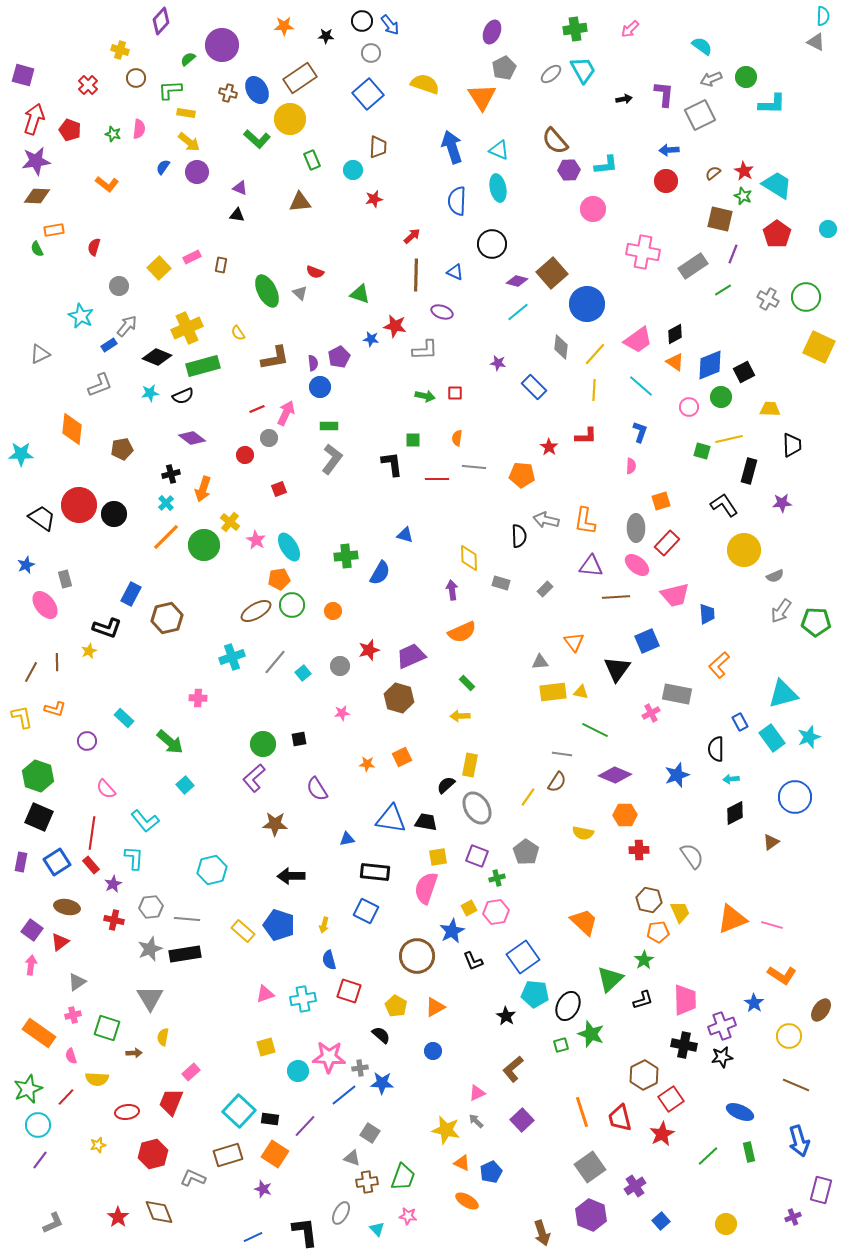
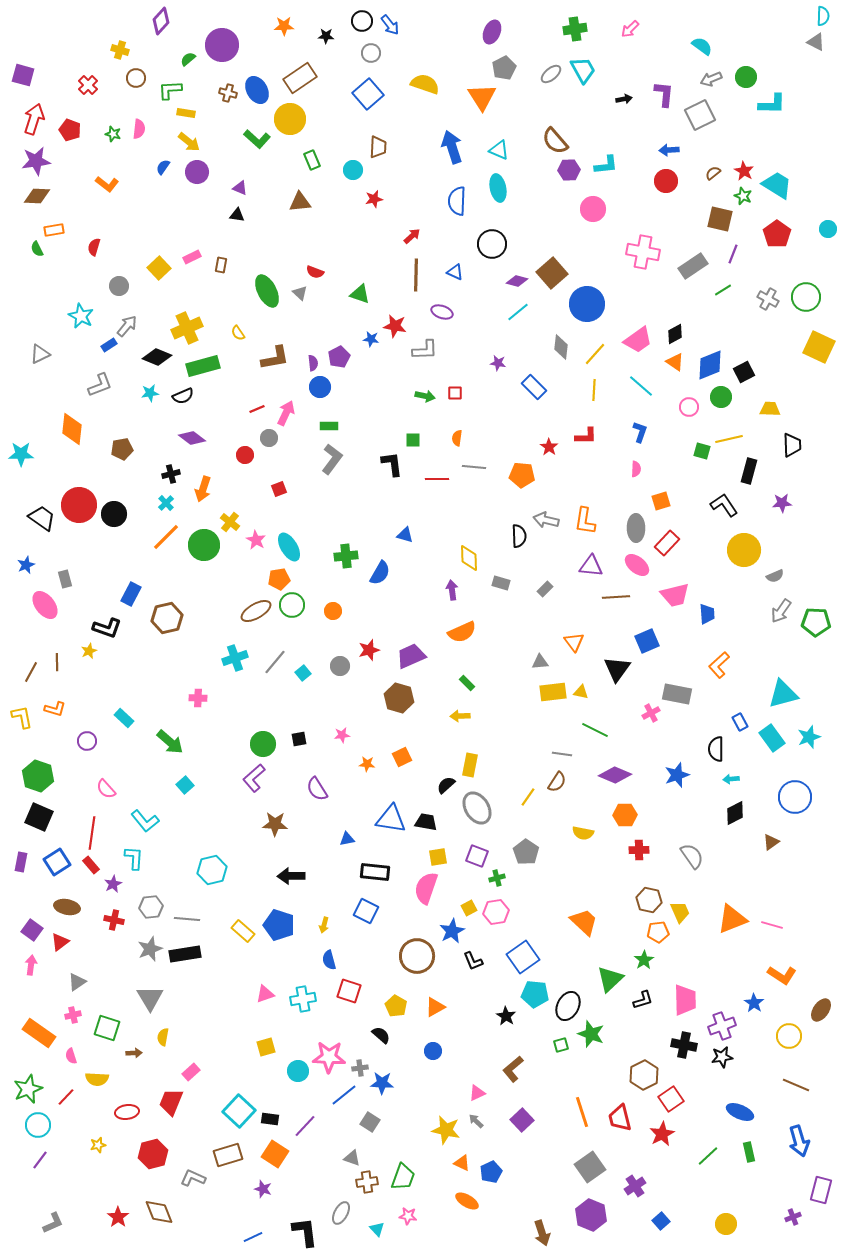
pink semicircle at (631, 466): moved 5 px right, 3 px down
cyan cross at (232, 657): moved 3 px right, 1 px down
pink star at (342, 713): moved 22 px down
gray square at (370, 1133): moved 11 px up
